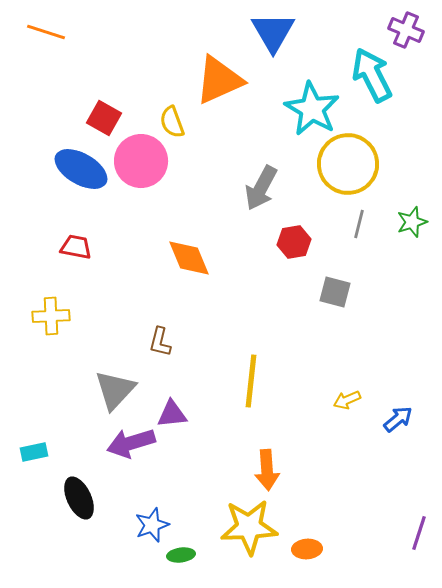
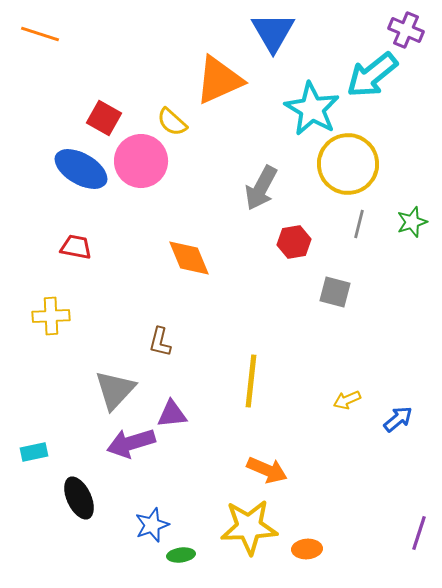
orange line: moved 6 px left, 2 px down
cyan arrow: rotated 102 degrees counterclockwise
yellow semicircle: rotated 28 degrees counterclockwise
orange arrow: rotated 63 degrees counterclockwise
